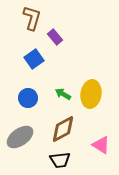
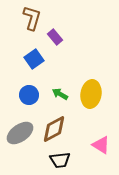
green arrow: moved 3 px left
blue circle: moved 1 px right, 3 px up
brown diamond: moved 9 px left
gray ellipse: moved 4 px up
